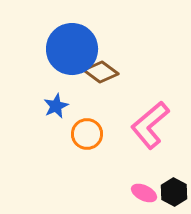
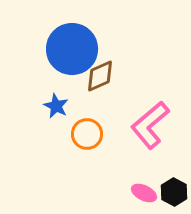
brown diamond: moved 1 px left, 4 px down; rotated 60 degrees counterclockwise
blue star: rotated 20 degrees counterclockwise
